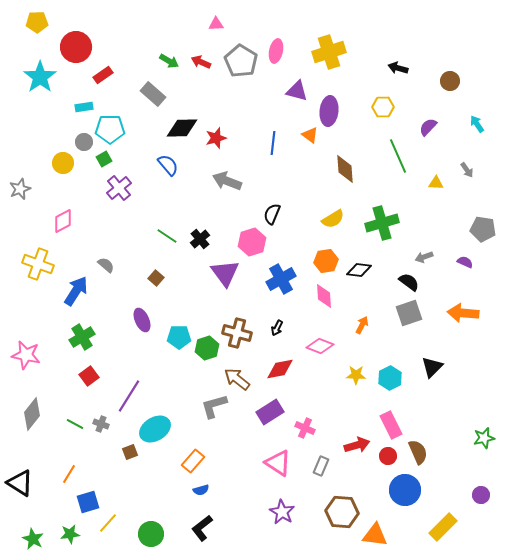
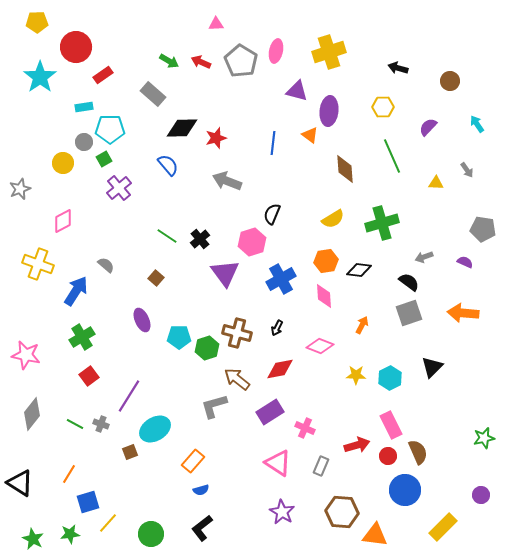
green line at (398, 156): moved 6 px left
